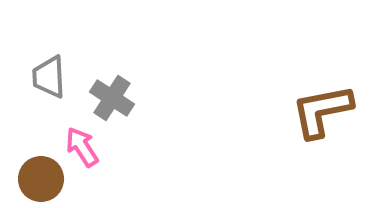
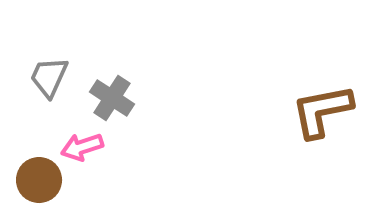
gray trapezoid: rotated 27 degrees clockwise
pink arrow: rotated 75 degrees counterclockwise
brown circle: moved 2 px left, 1 px down
